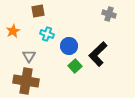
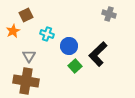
brown square: moved 12 px left, 4 px down; rotated 16 degrees counterclockwise
